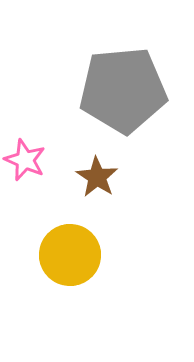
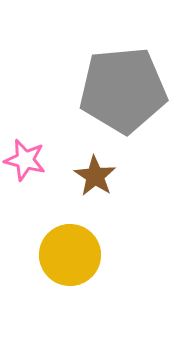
pink star: rotated 9 degrees counterclockwise
brown star: moved 2 px left, 1 px up
